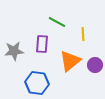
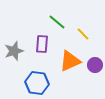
green line: rotated 12 degrees clockwise
yellow line: rotated 40 degrees counterclockwise
gray star: rotated 12 degrees counterclockwise
orange triangle: rotated 15 degrees clockwise
